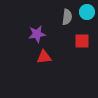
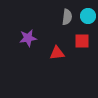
cyan circle: moved 1 px right, 4 px down
purple star: moved 9 px left, 4 px down
red triangle: moved 13 px right, 4 px up
